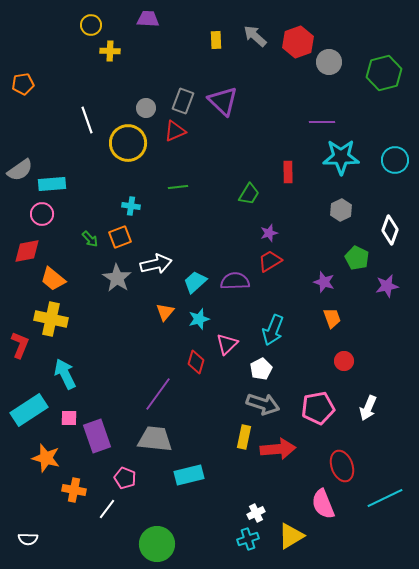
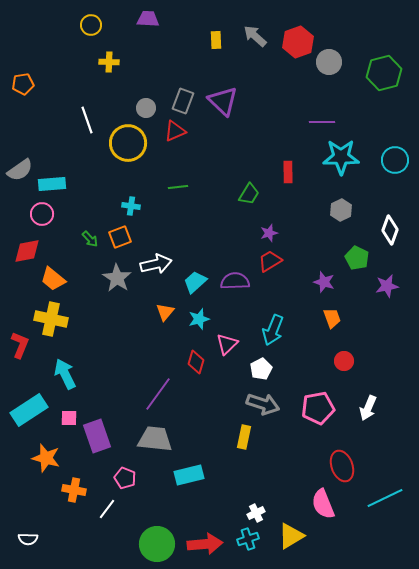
yellow cross at (110, 51): moved 1 px left, 11 px down
red arrow at (278, 449): moved 73 px left, 95 px down
